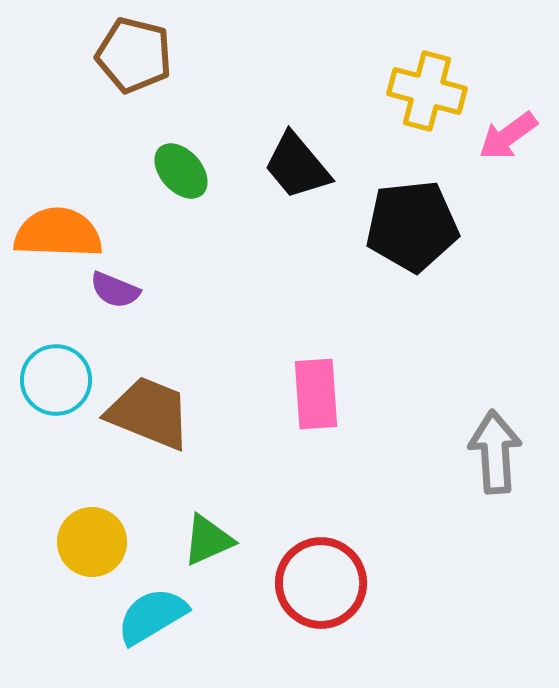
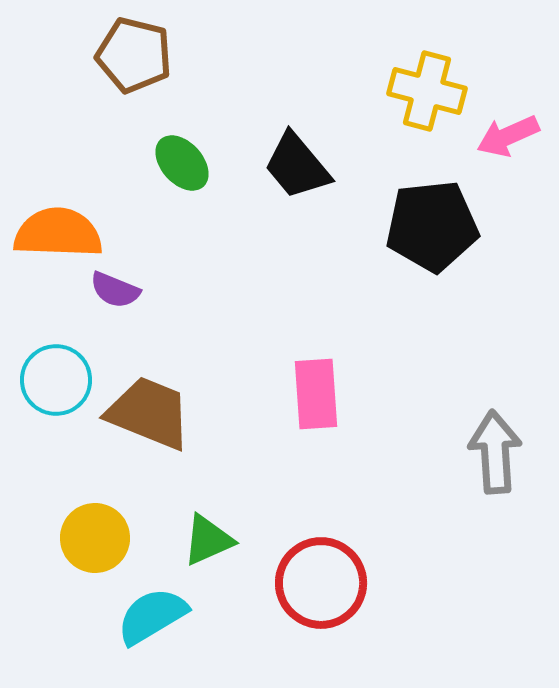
pink arrow: rotated 12 degrees clockwise
green ellipse: moved 1 px right, 8 px up
black pentagon: moved 20 px right
yellow circle: moved 3 px right, 4 px up
